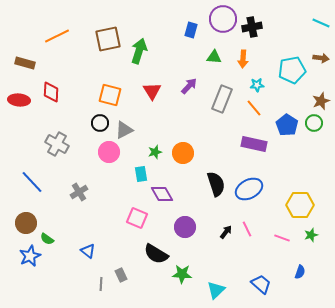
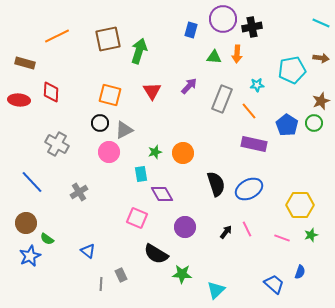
orange arrow at (243, 59): moved 6 px left, 5 px up
orange line at (254, 108): moved 5 px left, 3 px down
blue trapezoid at (261, 284): moved 13 px right
